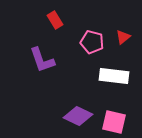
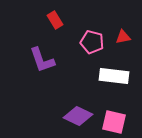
red triangle: rotated 28 degrees clockwise
